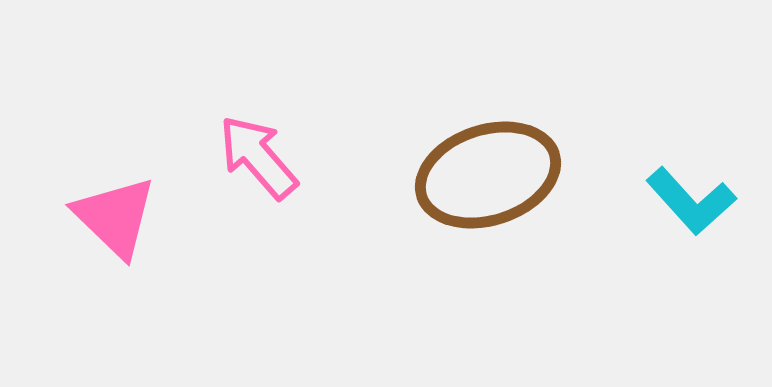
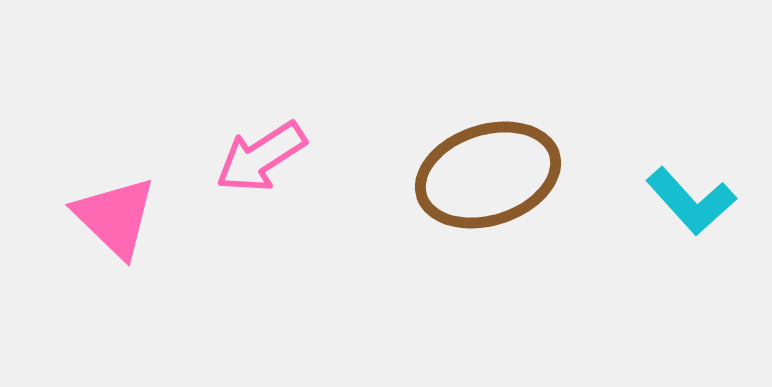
pink arrow: moved 3 px right; rotated 82 degrees counterclockwise
